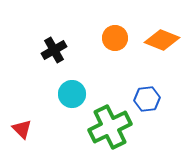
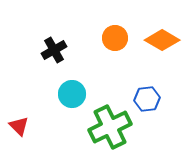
orange diamond: rotated 8 degrees clockwise
red triangle: moved 3 px left, 3 px up
